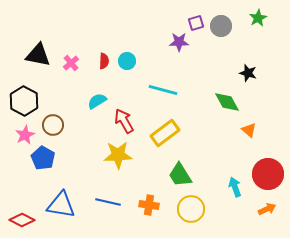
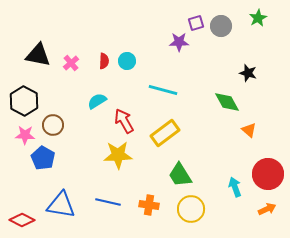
pink star: rotated 30 degrees clockwise
